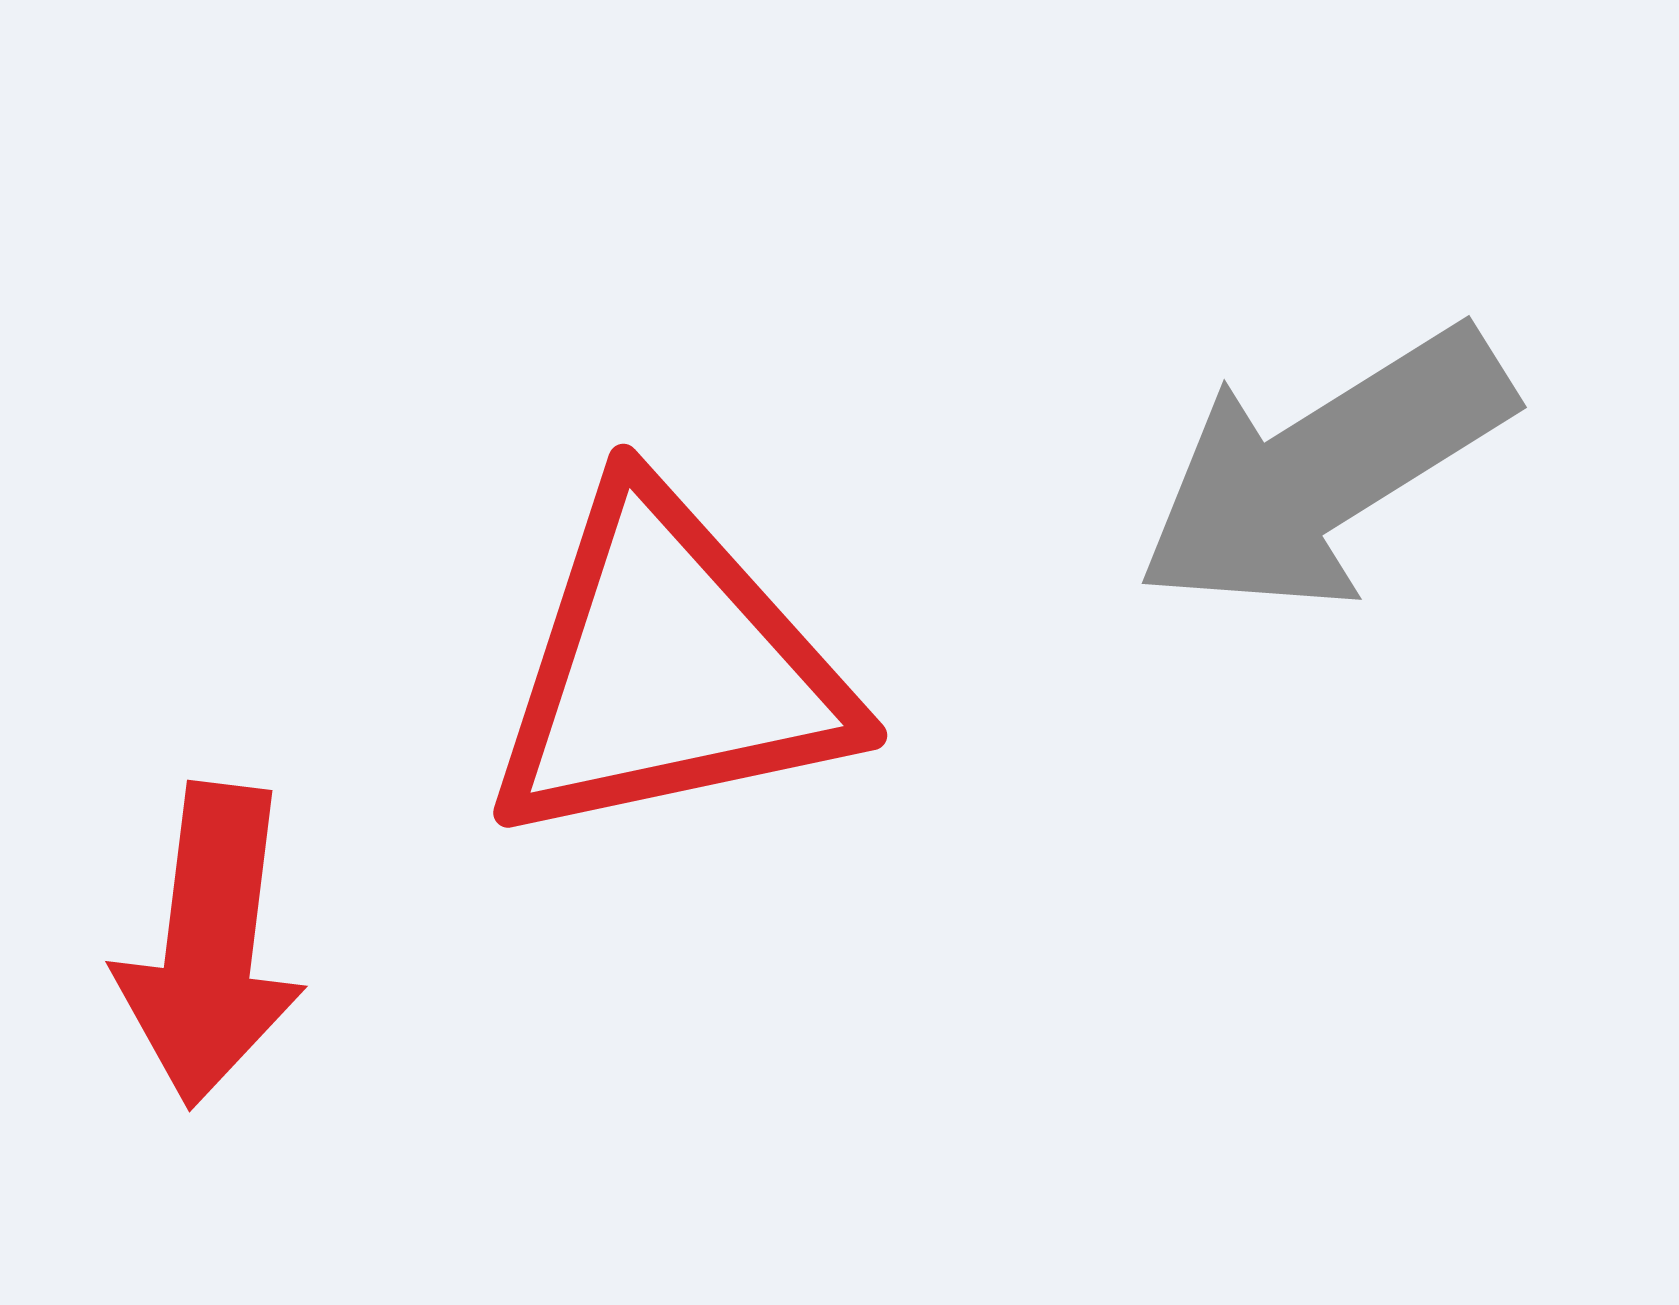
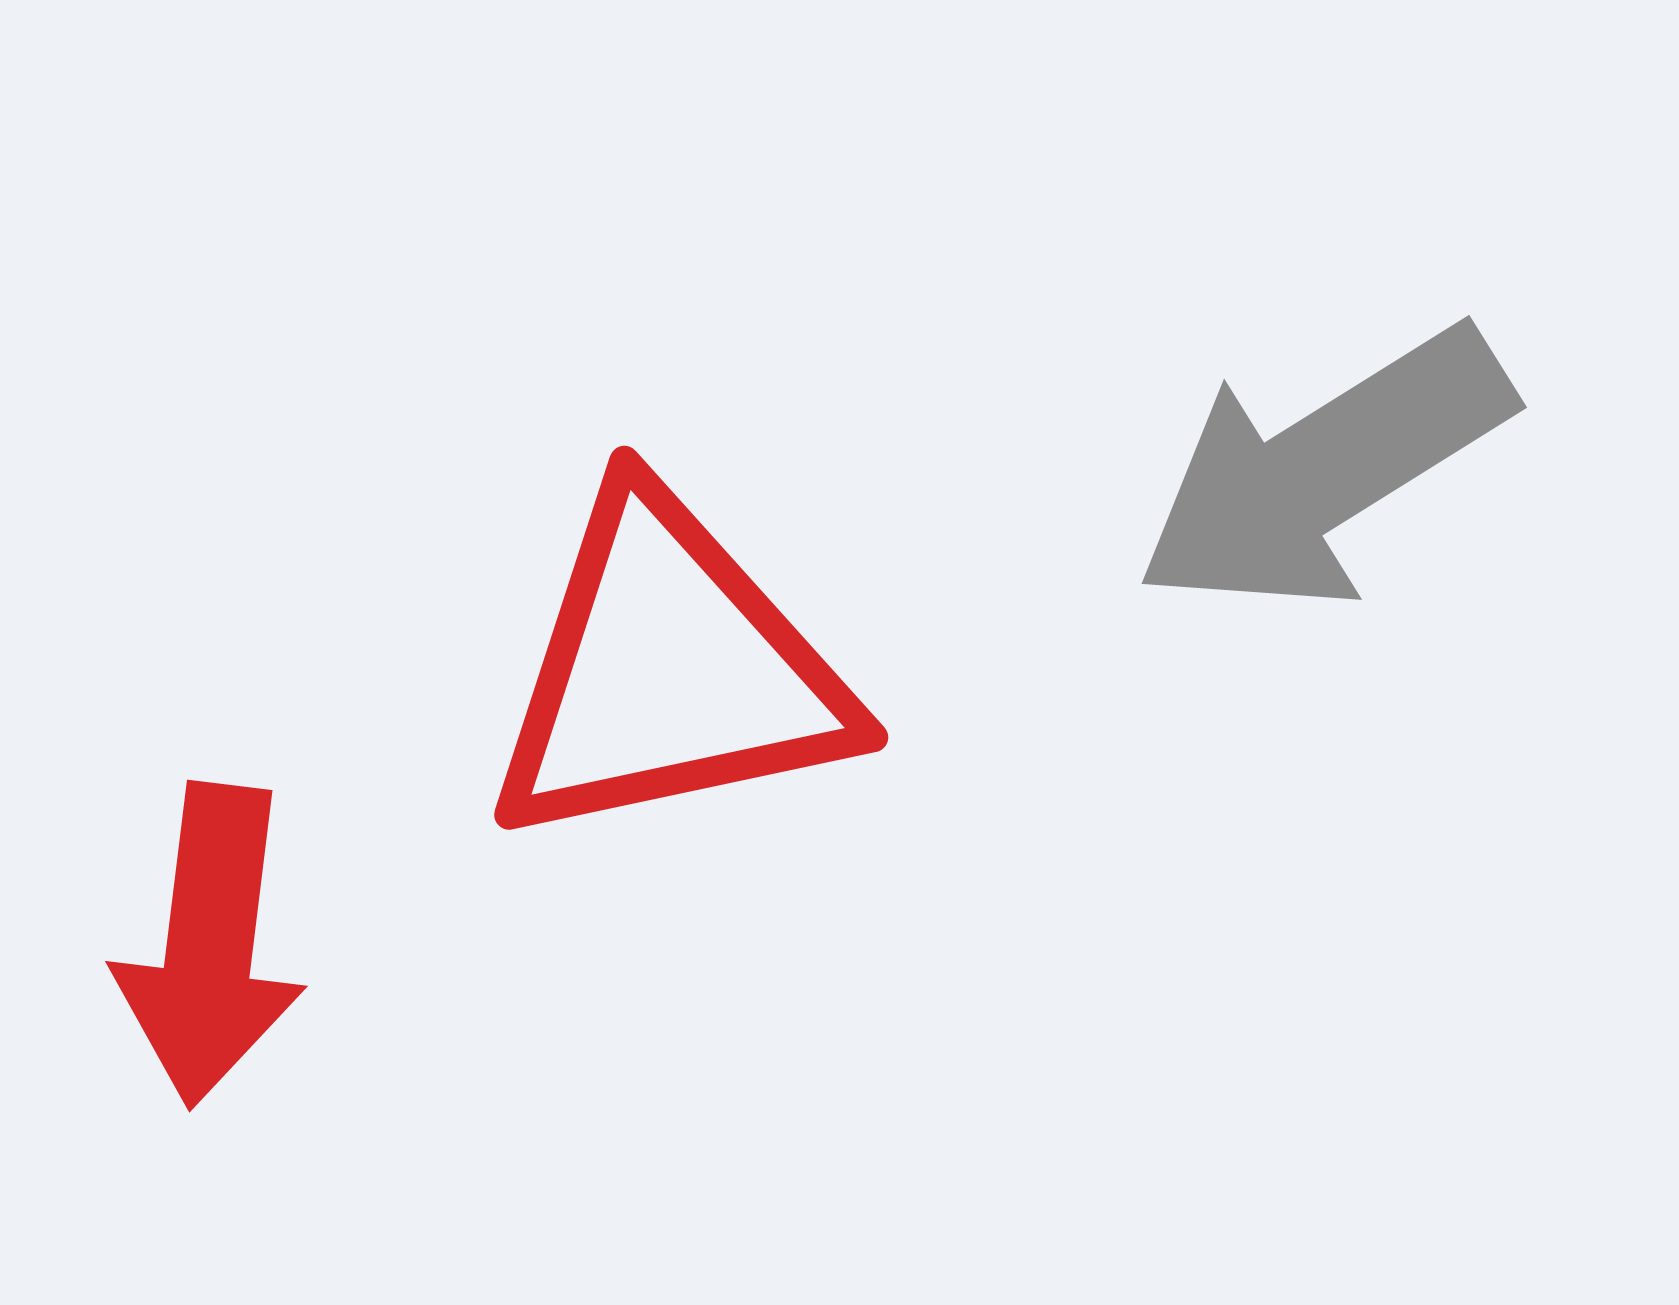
red triangle: moved 1 px right, 2 px down
